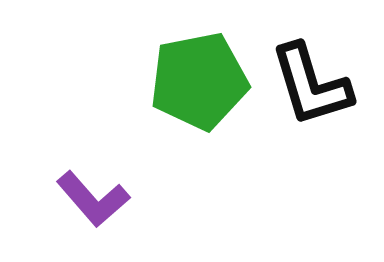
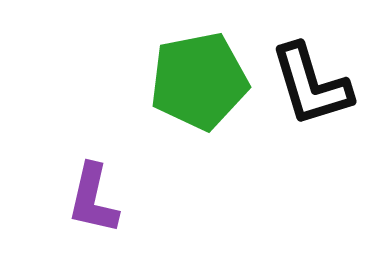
purple L-shape: rotated 54 degrees clockwise
